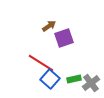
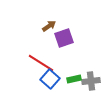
gray cross: moved 2 px up; rotated 30 degrees clockwise
